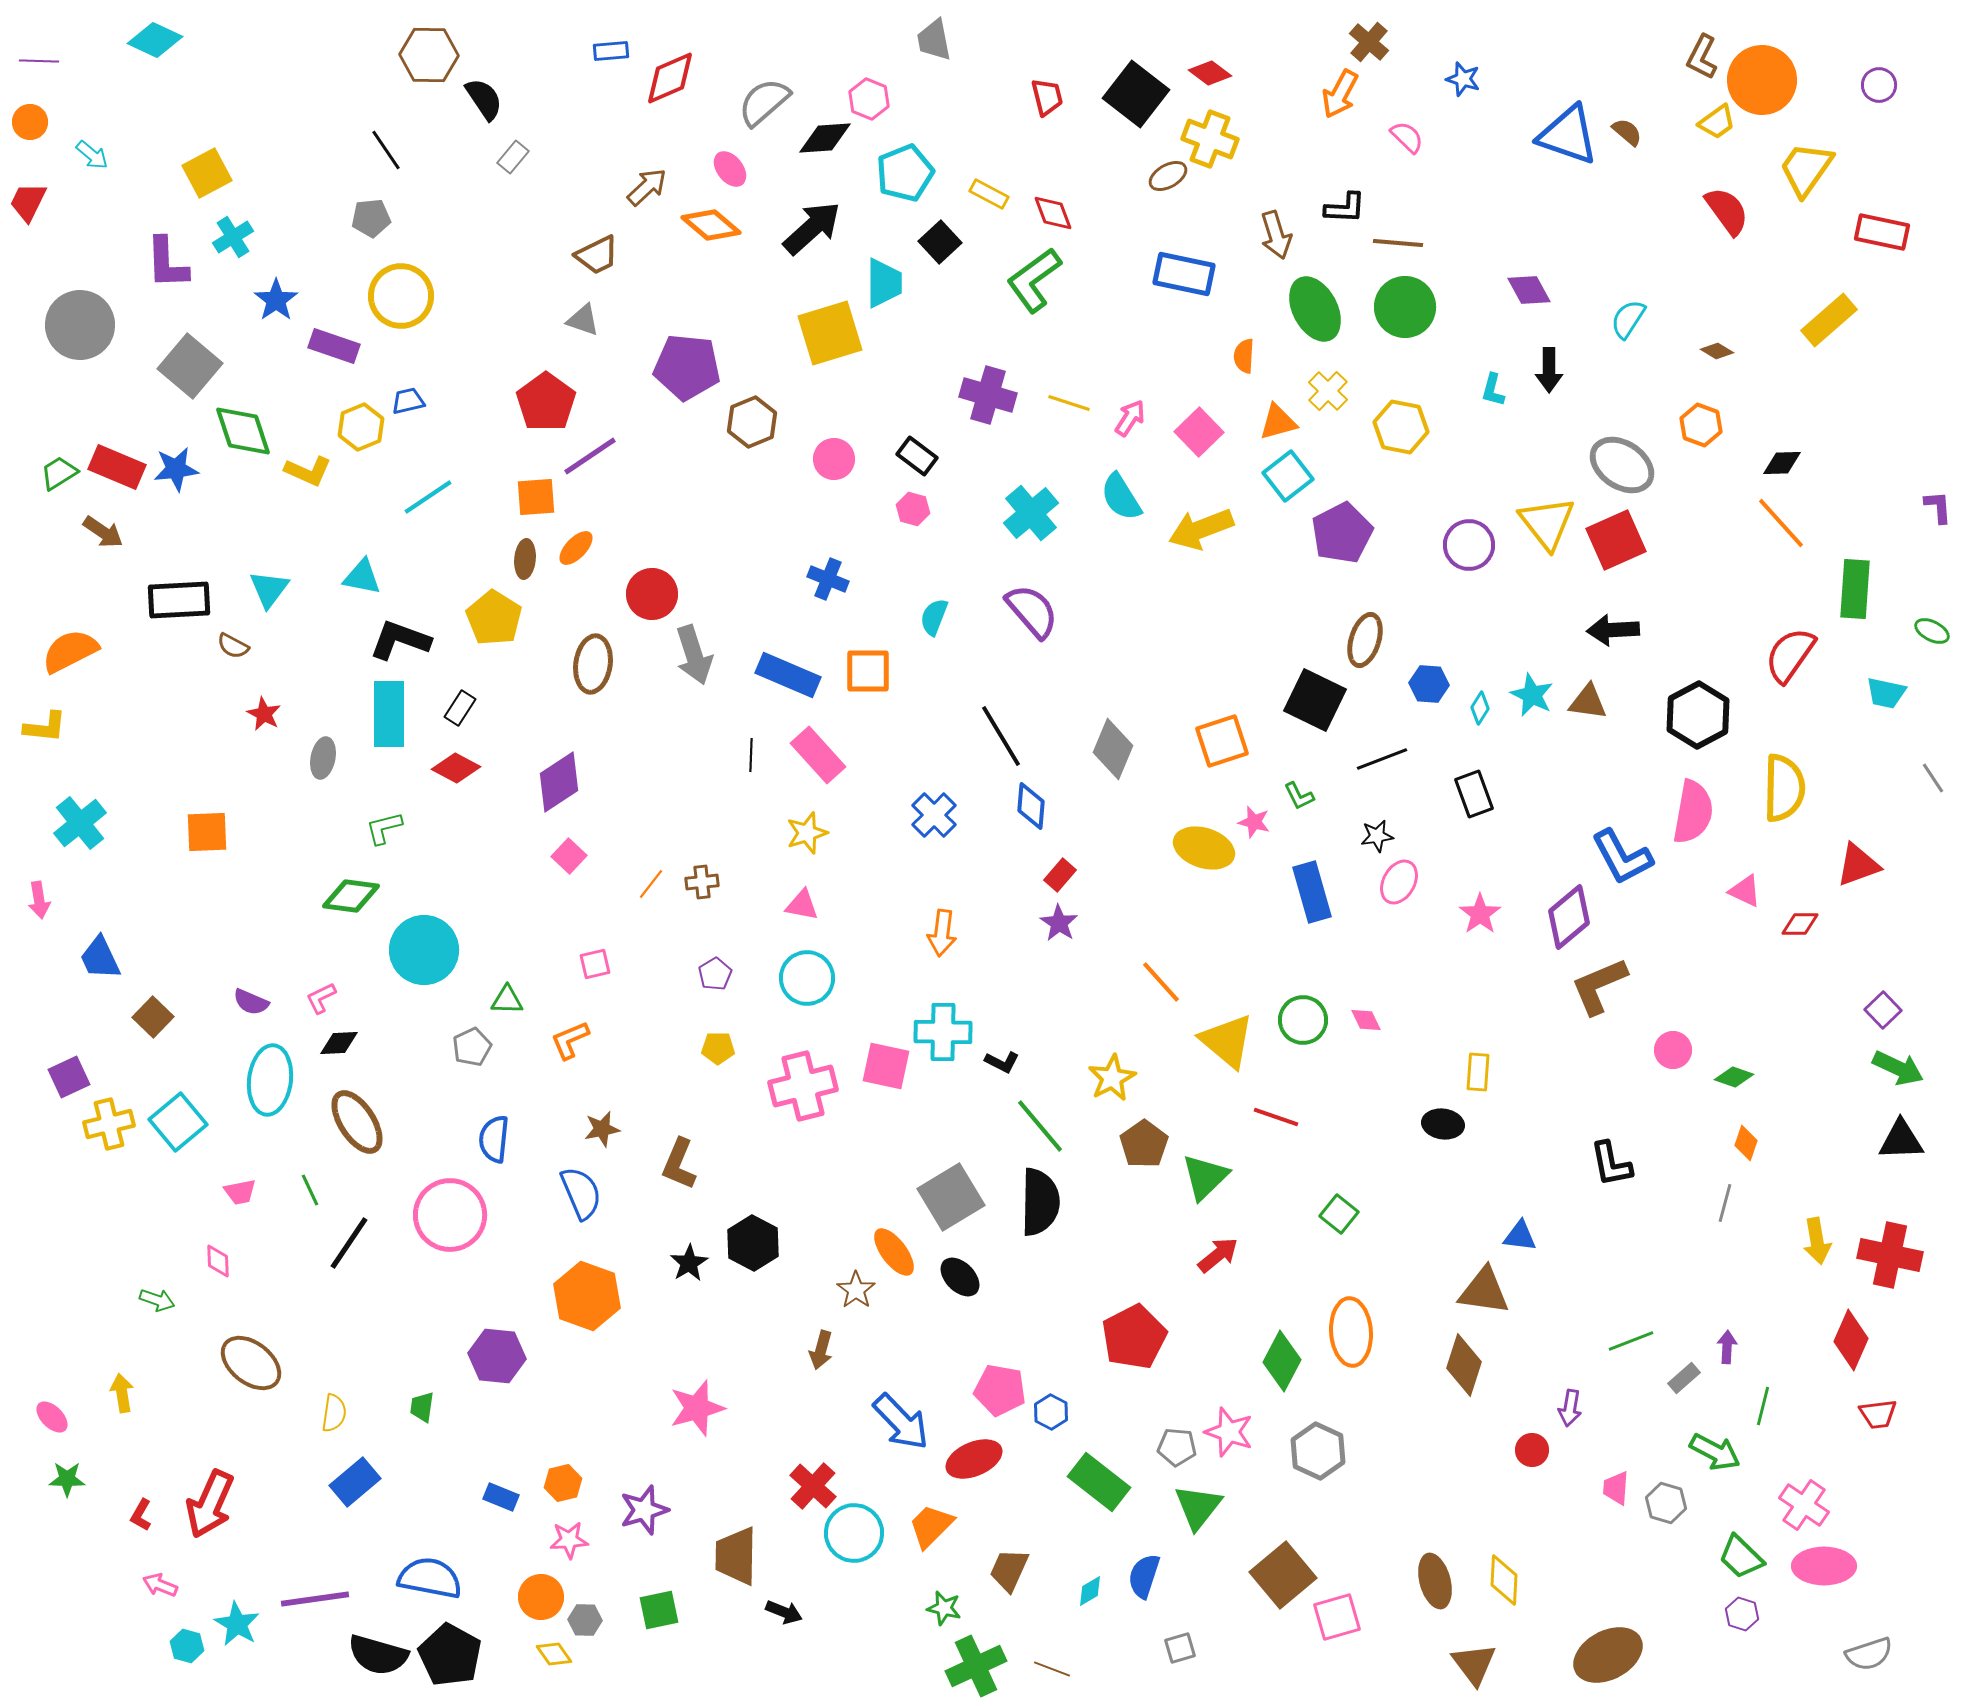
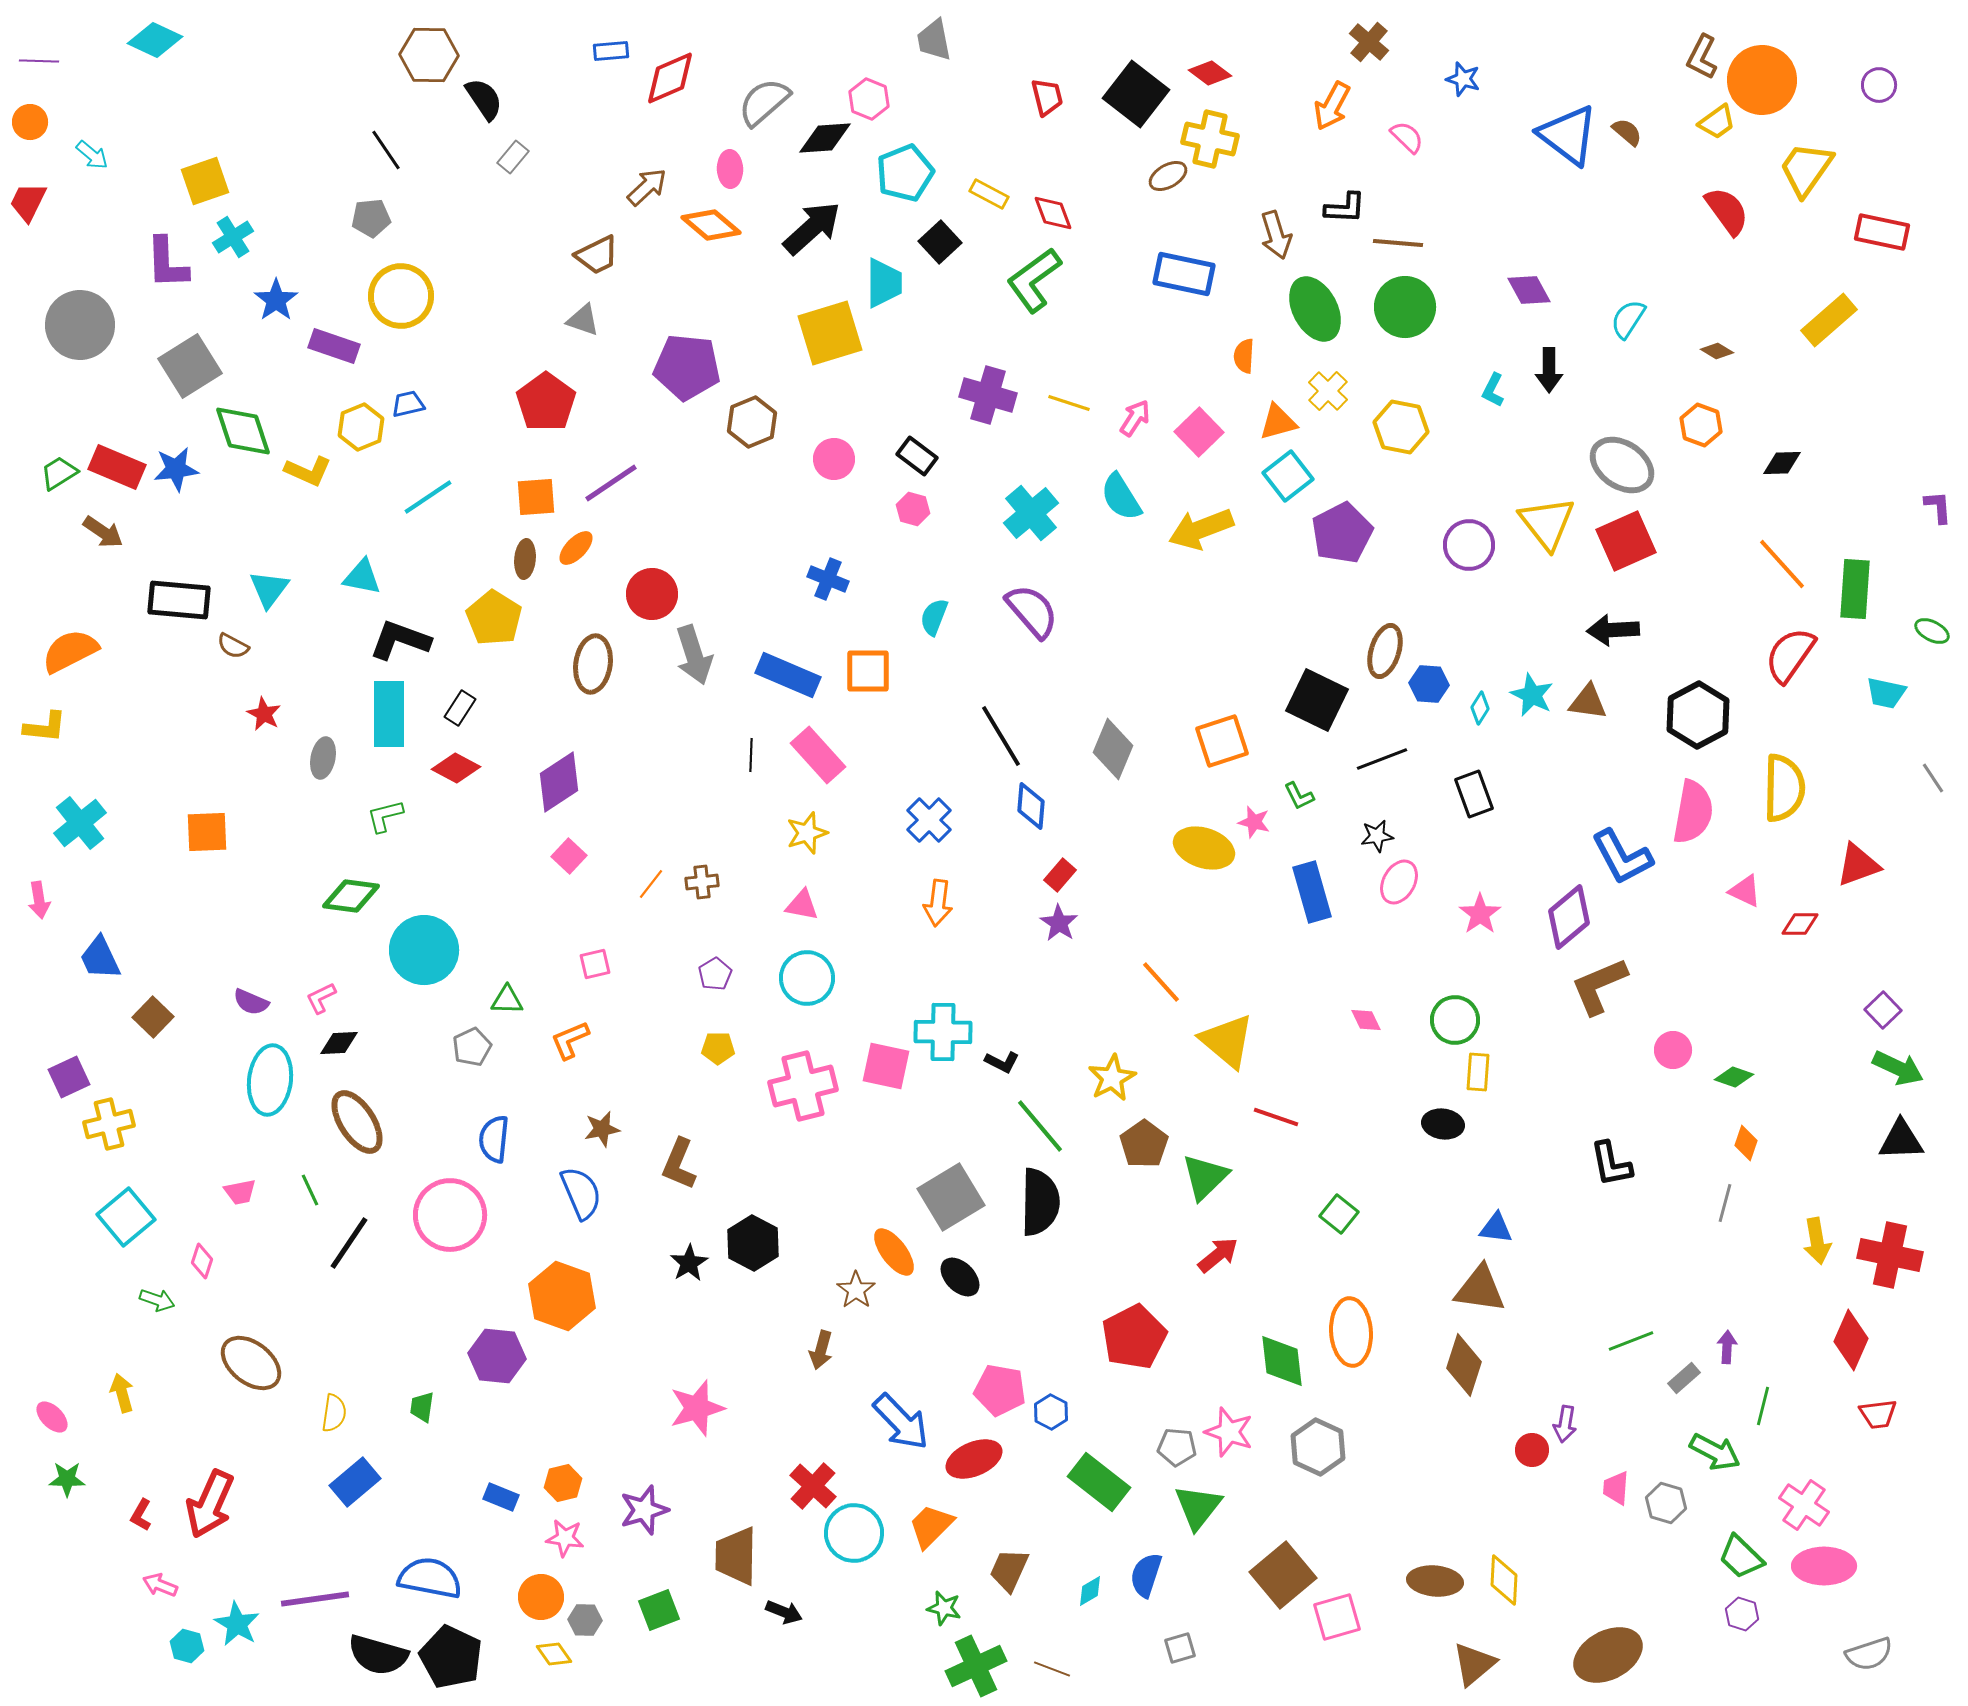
orange arrow at (1340, 94): moved 8 px left, 12 px down
blue triangle at (1568, 135): rotated 18 degrees clockwise
yellow cross at (1210, 139): rotated 8 degrees counterclockwise
pink ellipse at (730, 169): rotated 36 degrees clockwise
yellow square at (207, 173): moved 2 px left, 8 px down; rotated 9 degrees clockwise
gray square at (190, 366): rotated 18 degrees clockwise
cyan L-shape at (1493, 390): rotated 12 degrees clockwise
blue trapezoid at (408, 401): moved 3 px down
pink arrow at (1130, 418): moved 5 px right
purple line at (590, 456): moved 21 px right, 27 px down
orange line at (1781, 523): moved 1 px right, 41 px down
red square at (1616, 540): moved 10 px right, 1 px down
black rectangle at (179, 600): rotated 8 degrees clockwise
brown ellipse at (1365, 640): moved 20 px right, 11 px down
black square at (1315, 700): moved 2 px right
blue cross at (934, 815): moved 5 px left, 5 px down
green L-shape at (384, 828): moved 1 px right, 12 px up
orange arrow at (942, 933): moved 4 px left, 30 px up
green circle at (1303, 1020): moved 152 px right
cyan square at (178, 1122): moved 52 px left, 95 px down
blue triangle at (1520, 1236): moved 24 px left, 8 px up
pink diamond at (218, 1261): moved 16 px left; rotated 20 degrees clockwise
brown triangle at (1484, 1291): moved 4 px left, 2 px up
orange hexagon at (587, 1296): moved 25 px left
green diamond at (1282, 1361): rotated 34 degrees counterclockwise
yellow arrow at (122, 1393): rotated 6 degrees counterclockwise
purple arrow at (1570, 1408): moved 5 px left, 16 px down
gray hexagon at (1318, 1451): moved 4 px up
pink star at (569, 1540): moved 4 px left, 2 px up; rotated 12 degrees clockwise
blue semicircle at (1144, 1576): moved 2 px right, 1 px up
brown ellipse at (1435, 1581): rotated 70 degrees counterclockwise
green square at (659, 1610): rotated 9 degrees counterclockwise
black pentagon at (450, 1655): moved 1 px right, 2 px down; rotated 4 degrees counterclockwise
brown triangle at (1474, 1664): rotated 27 degrees clockwise
